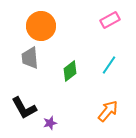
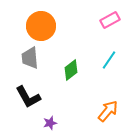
cyan line: moved 5 px up
green diamond: moved 1 px right, 1 px up
black L-shape: moved 4 px right, 11 px up
